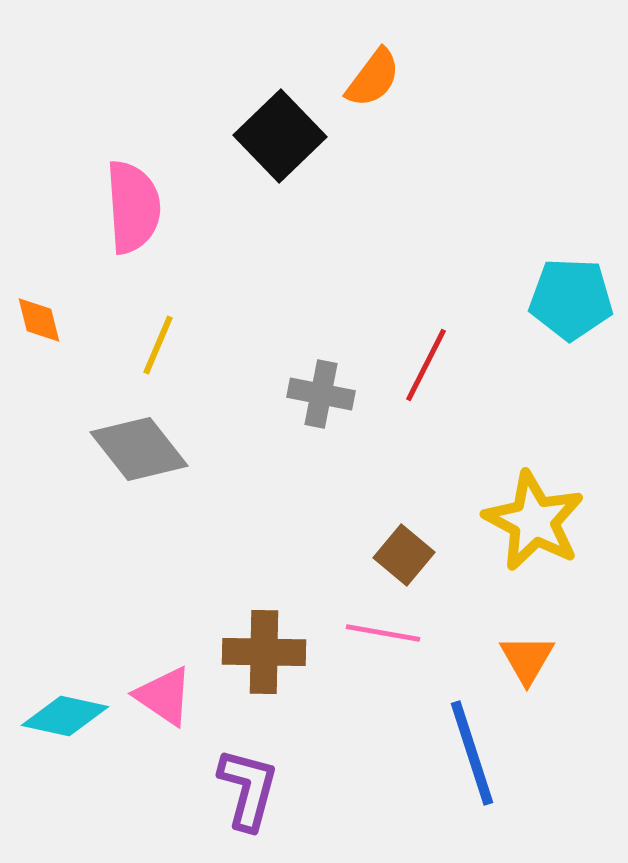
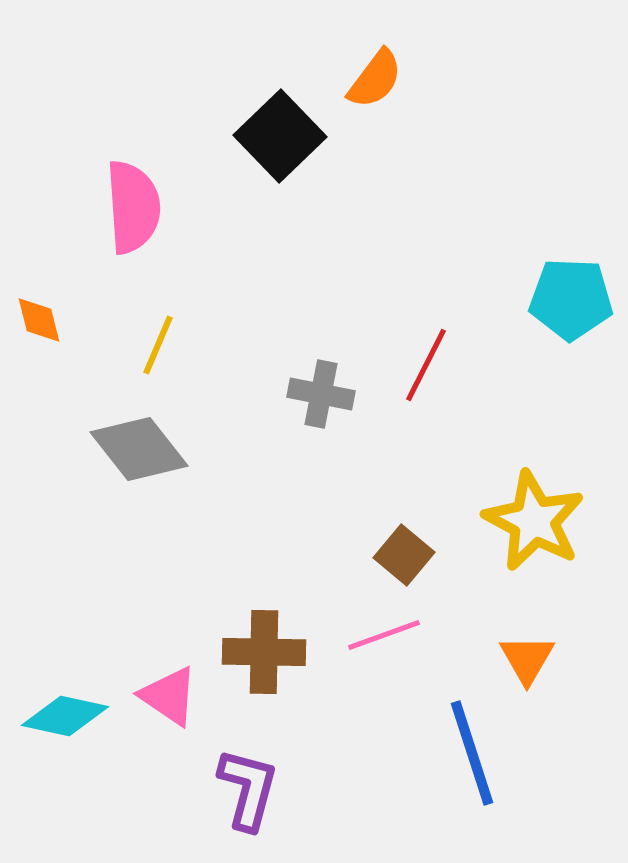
orange semicircle: moved 2 px right, 1 px down
pink line: moved 1 px right, 2 px down; rotated 30 degrees counterclockwise
pink triangle: moved 5 px right
